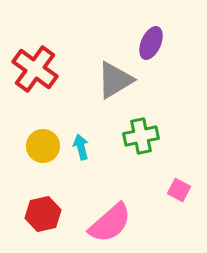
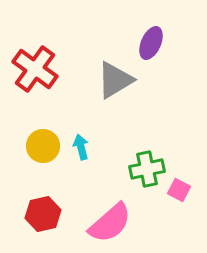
green cross: moved 6 px right, 33 px down
